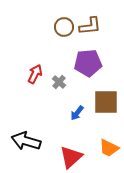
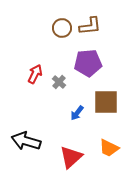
brown circle: moved 2 px left, 1 px down
